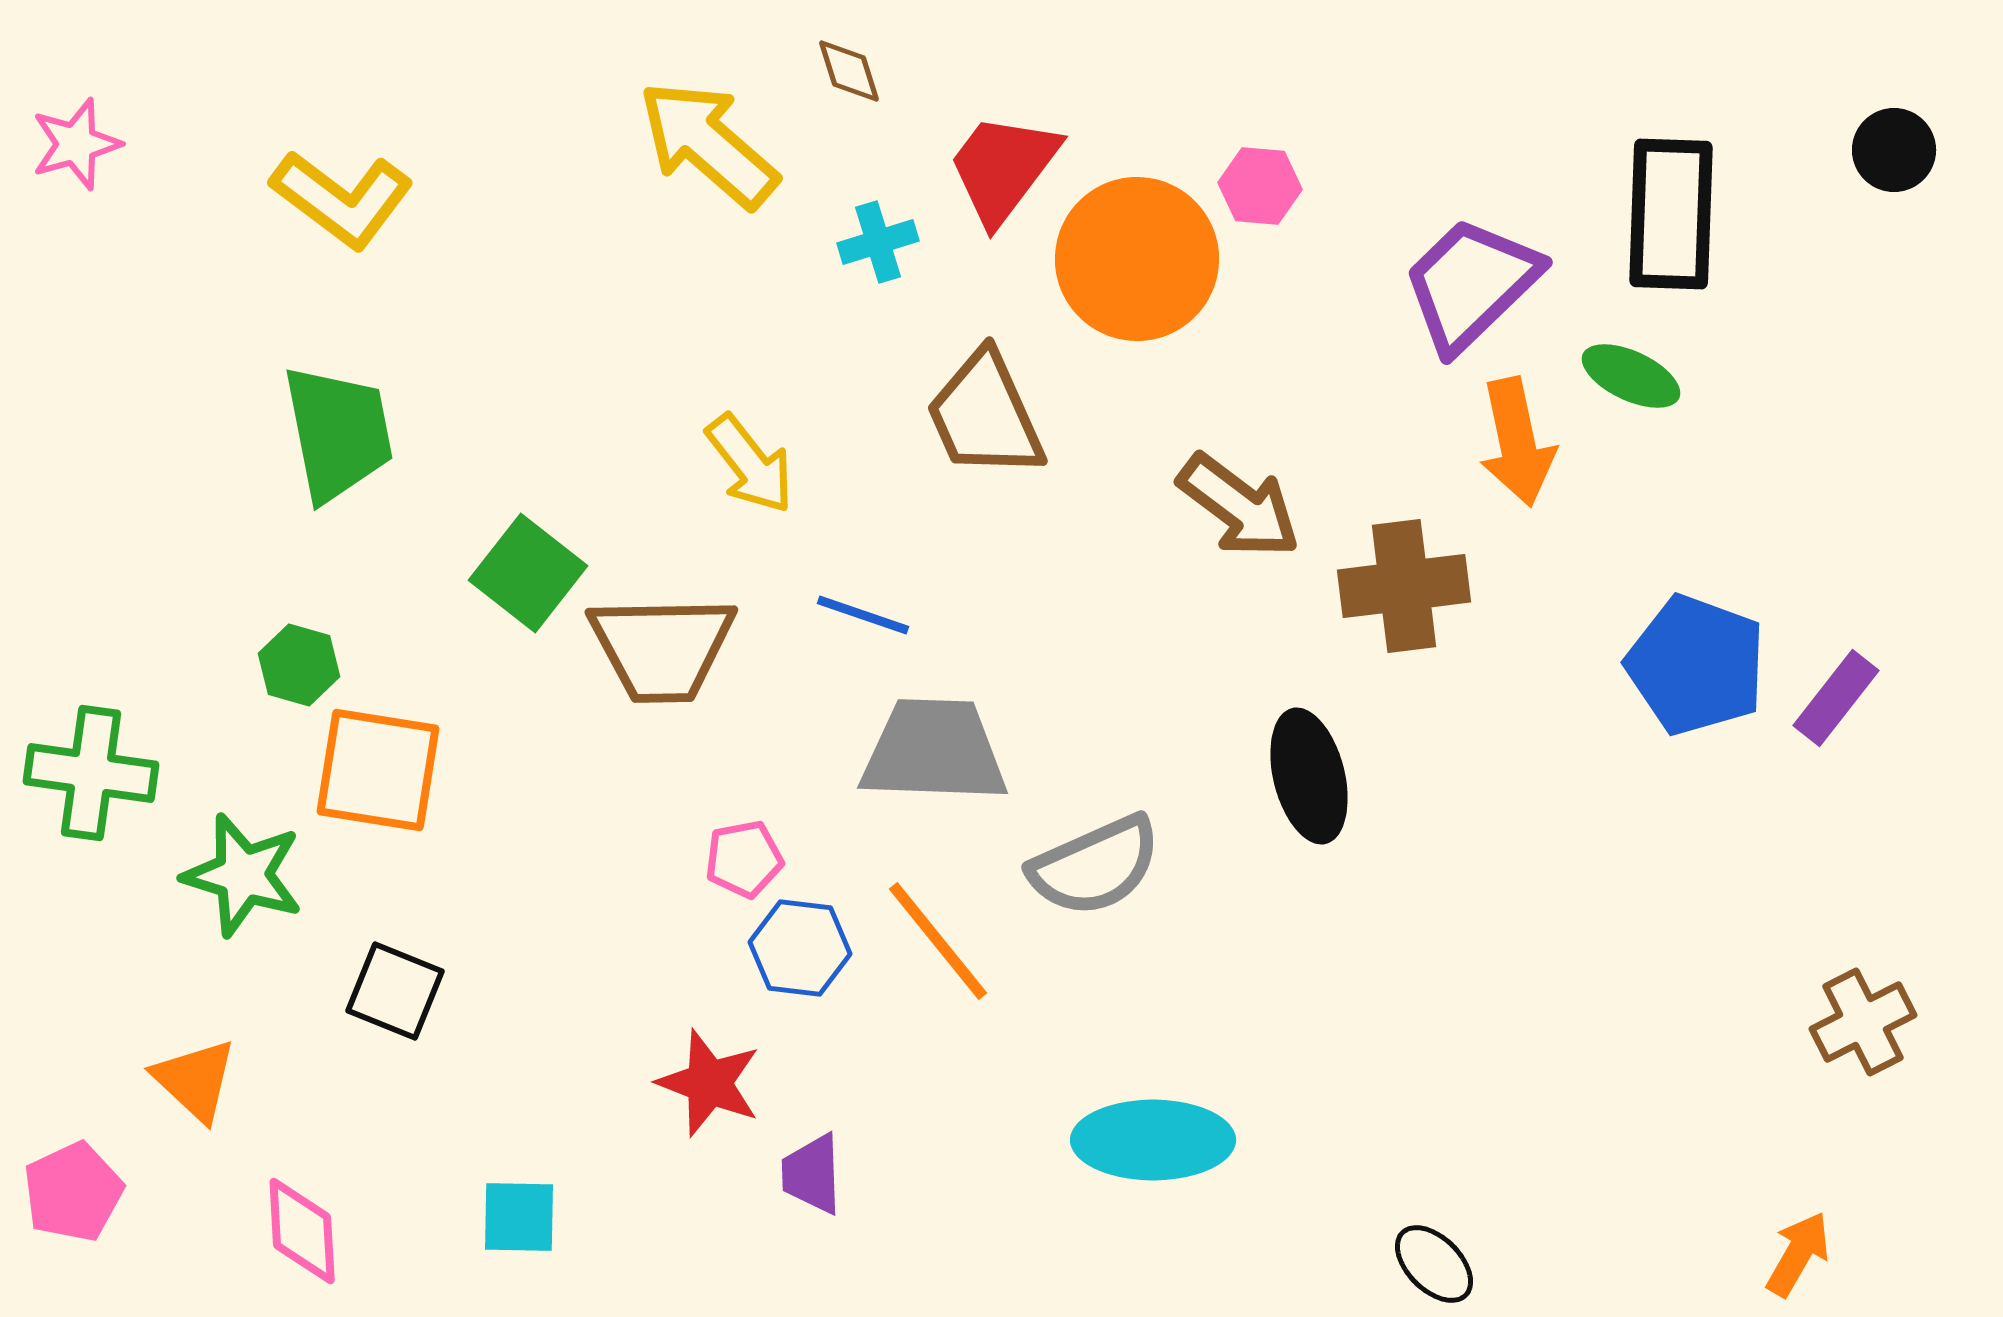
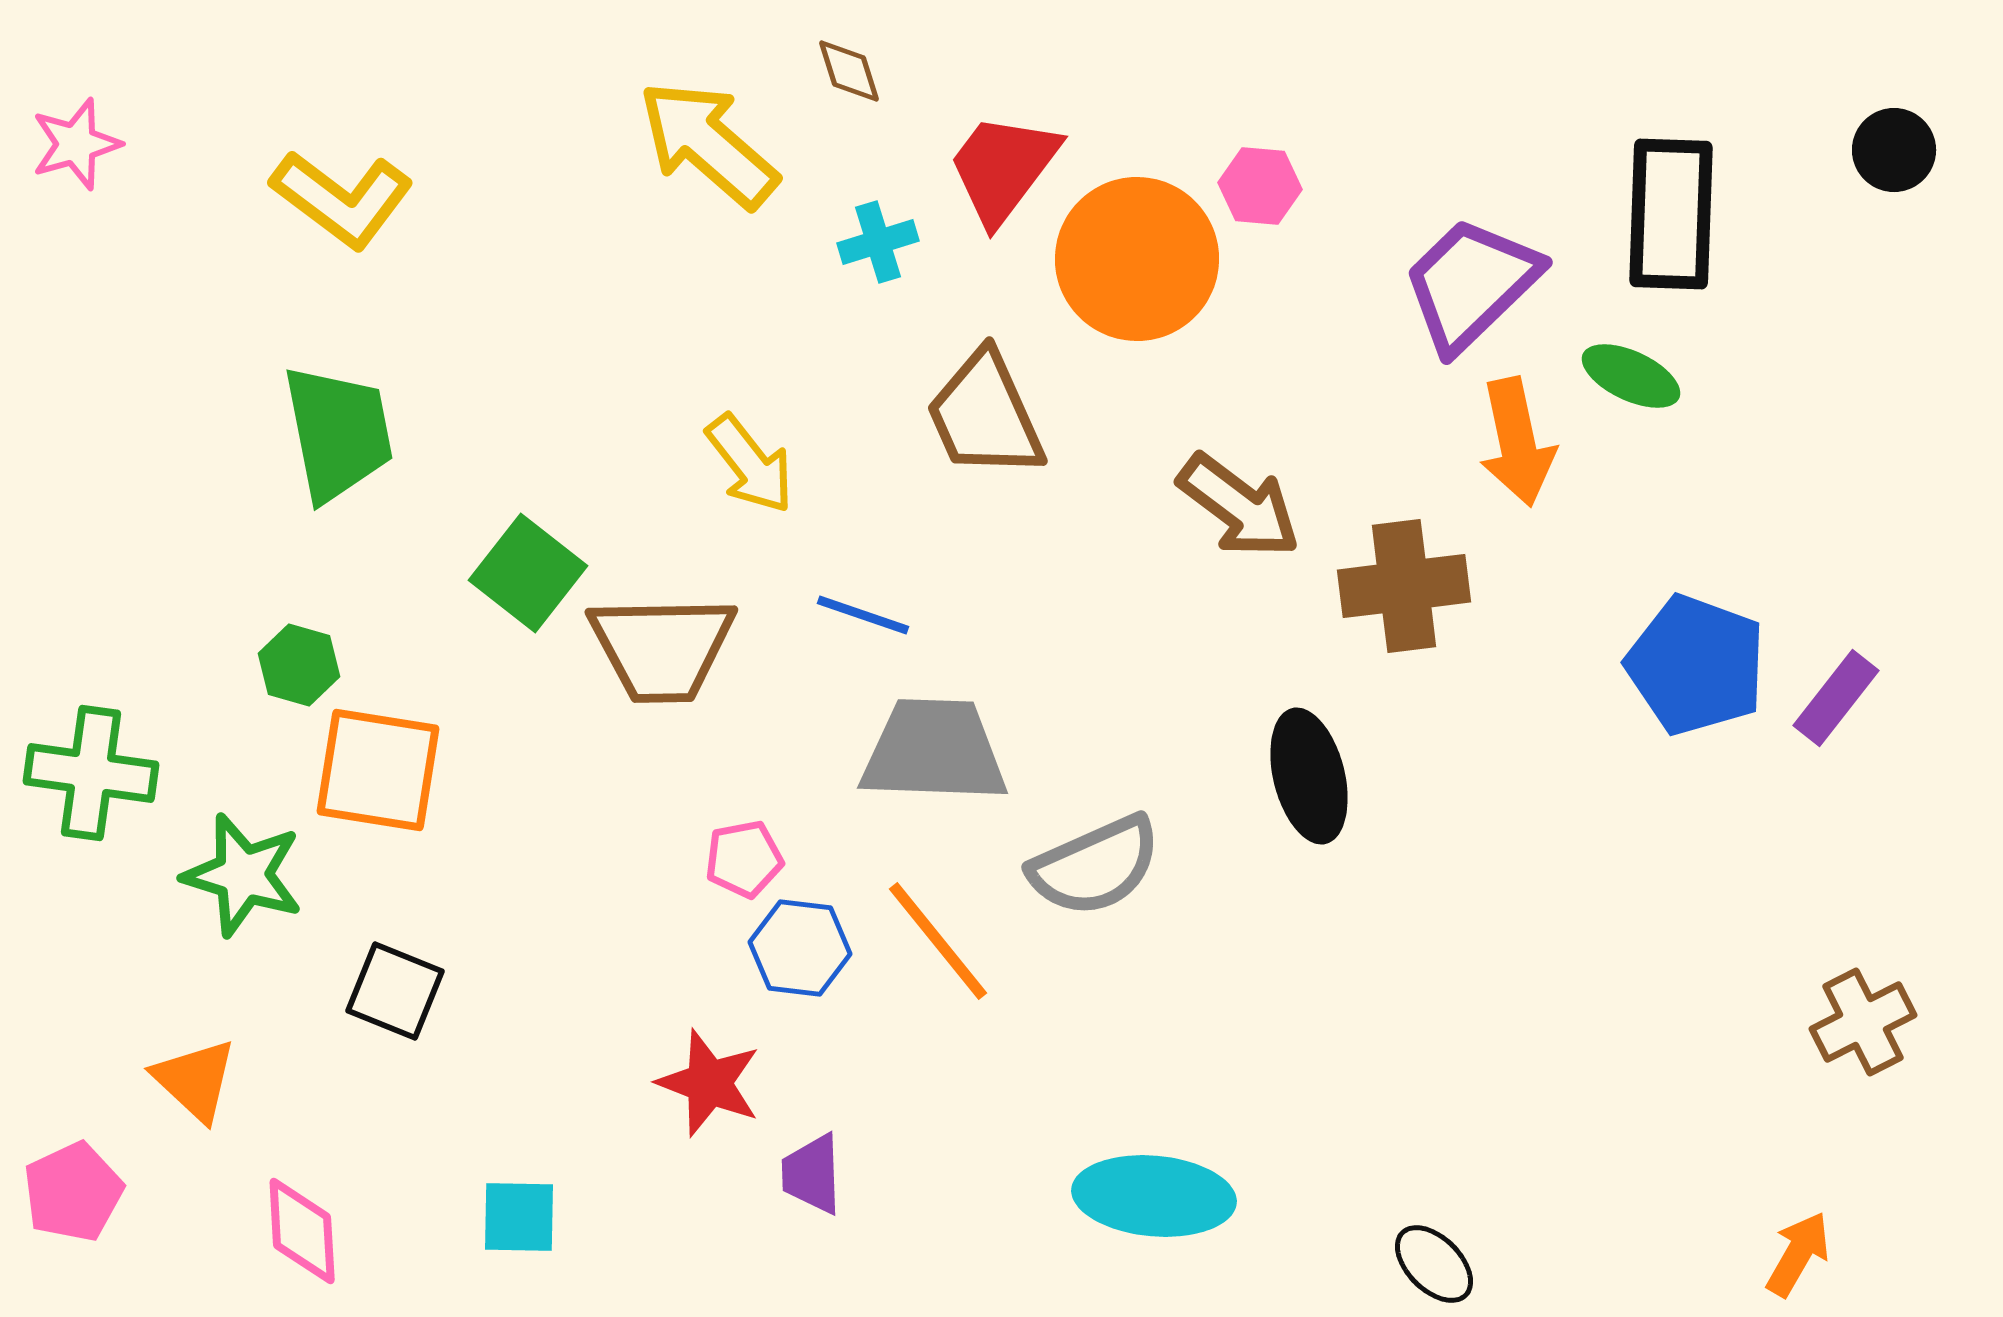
cyan ellipse at (1153, 1140): moved 1 px right, 56 px down; rotated 5 degrees clockwise
